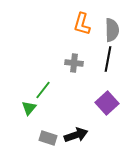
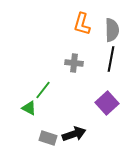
black line: moved 3 px right
green triangle: rotated 42 degrees counterclockwise
black arrow: moved 2 px left, 1 px up
